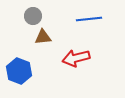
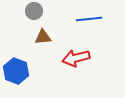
gray circle: moved 1 px right, 5 px up
blue hexagon: moved 3 px left
